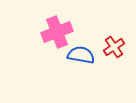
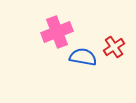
blue semicircle: moved 2 px right, 2 px down
